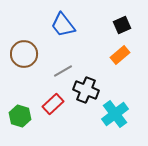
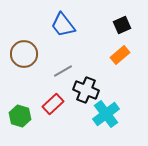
cyan cross: moved 9 px left
